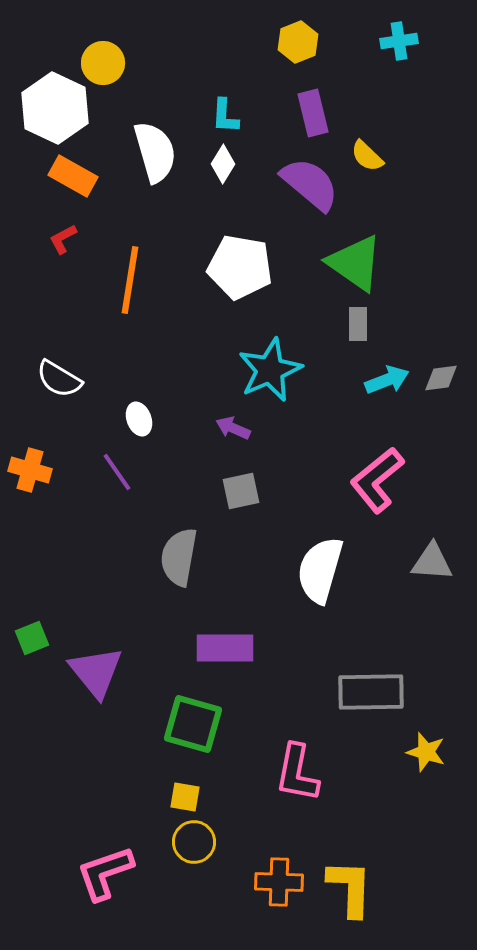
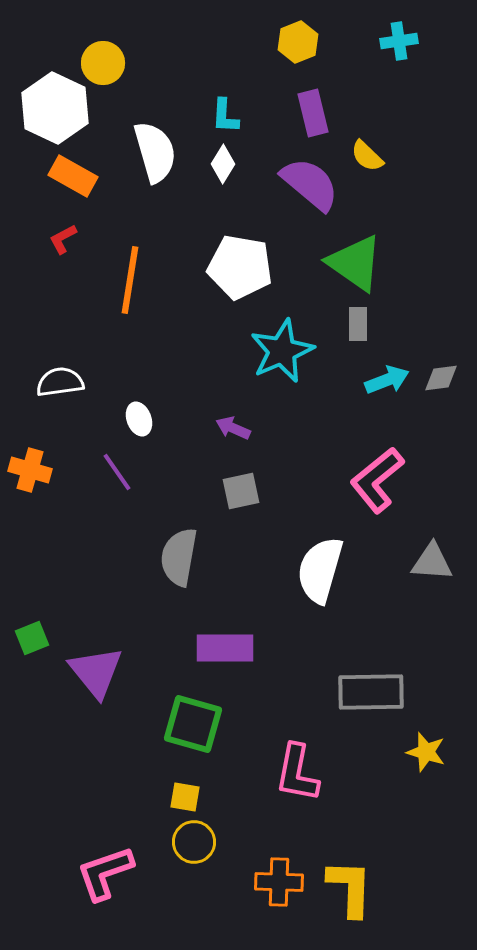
cyan star at (270, 370): moved 12 px right, 19 px up
white semicircle at (59, 379): moved 1 px right, 3 px down; rotated 141 degrees clockwise
